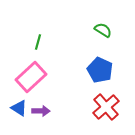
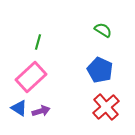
purple arrow: rotated 18 degrees counterclockwise
